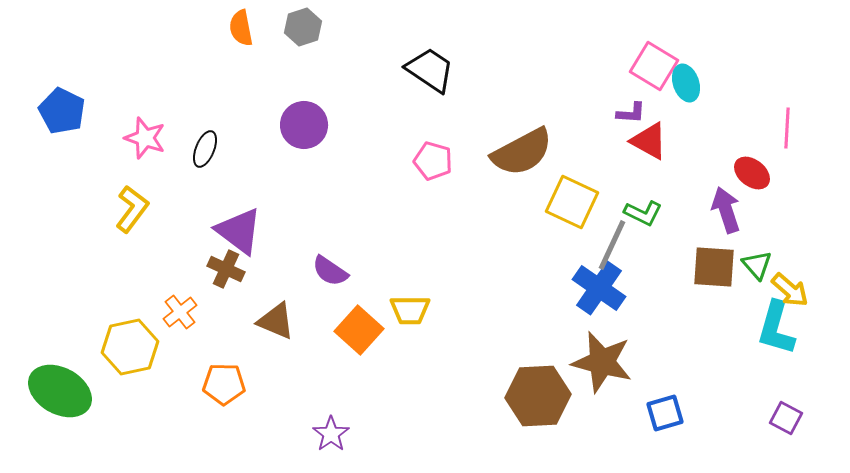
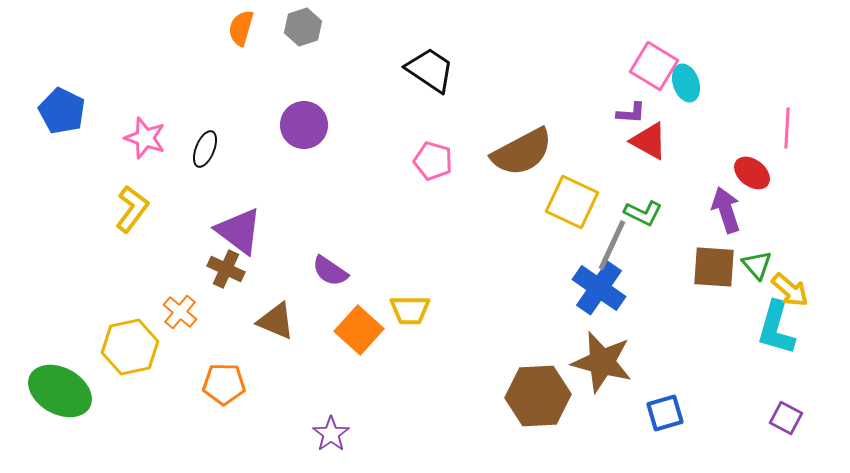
orange semicircle: rotated 27 degrees clockwise
orange cross: rotated 12 degrees counterclockwise
